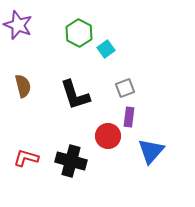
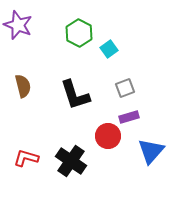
cyan square: moved 3 px right
purple rectangle: rotated 66 degrees clockwise
black cross: rotated 20 degrees clockwise
